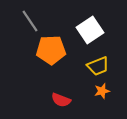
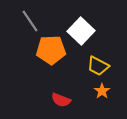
white square: moved 9 px left, 1 px down; rotated 12 degrees counterclockwise
yellow trapezoid: rotated 50 degrees clockwise
orange star: rotated 21 degrees counterclockwise
